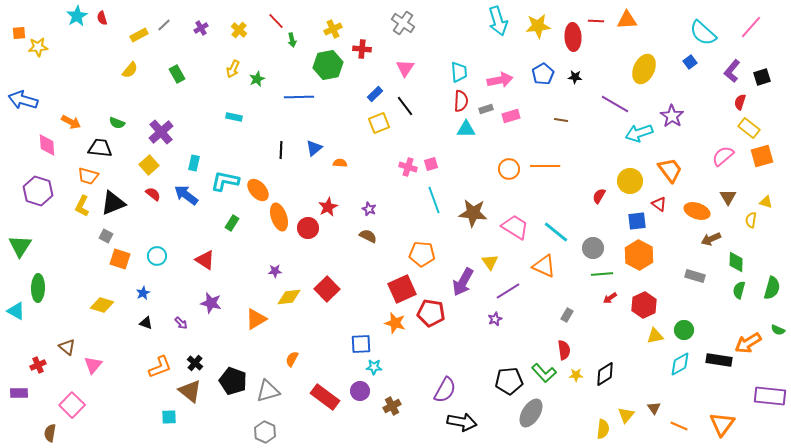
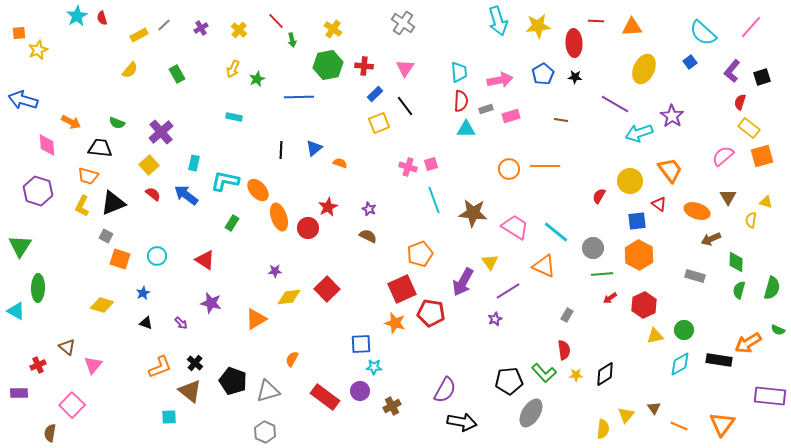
orange triangle at (627, 20): moved 5 px right, 7 px down
yellow cross at (333, 29): rotated 30 degrees counterclockwise
red ellipse at (573, 37): moved 1 px right, 6 px down
yellow star at (38, 47): moved 3 px down; rotated 18 degrees counterclockwise
red cross at (362, 49): moved 2 px right, 17 px down
orange semicircle at (340, 163): rotated 16 degrees clockwise
orange pentagon at (422, 254): moved 2 px left; rotated 25 degrees counterclockwise
